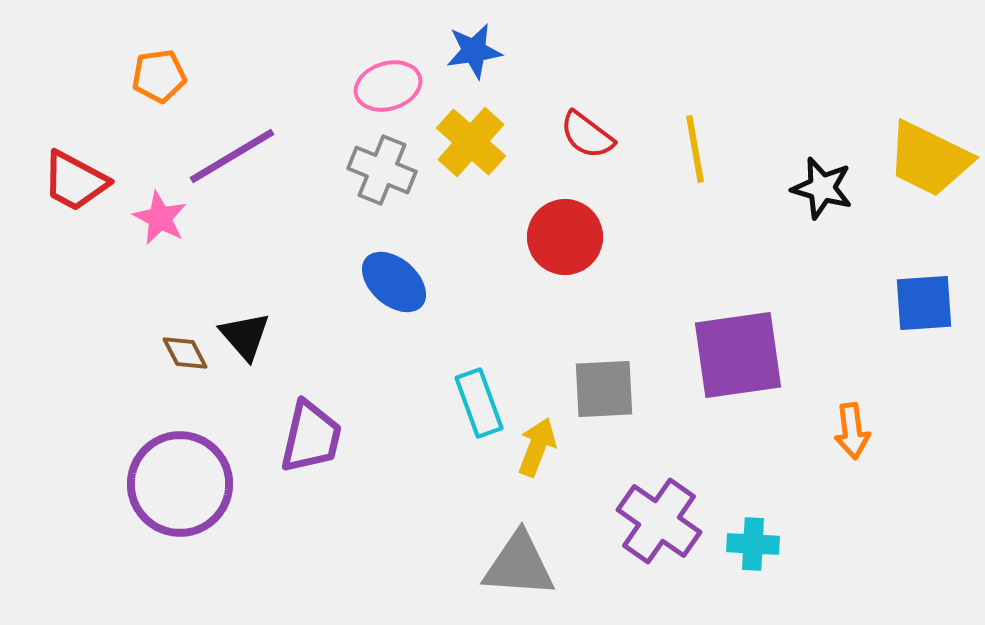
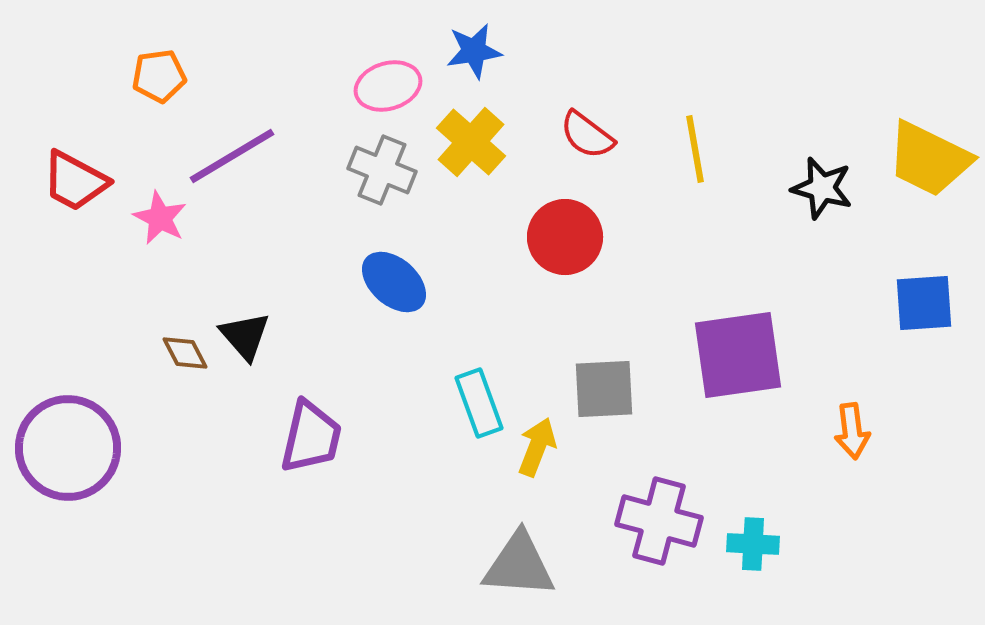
purple circle: moved 112 px left, 36 px up
purple cross: rotated 20 degrees counterclockwise
